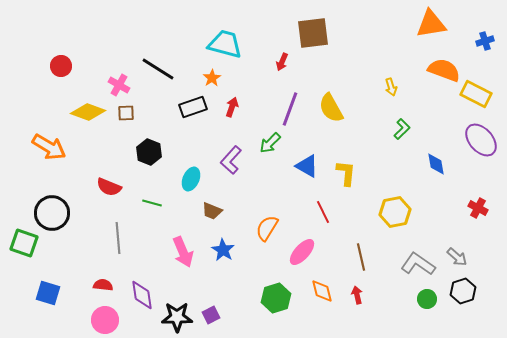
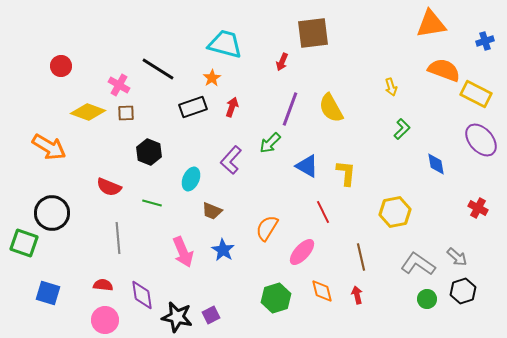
black star at (177, 317): rotated 12 degrees clockwise
